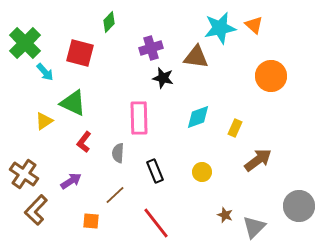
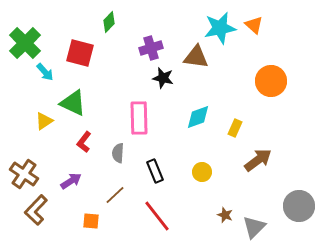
orange circle: moved 5 px down
red line: moved 1 px right, 7 px up
